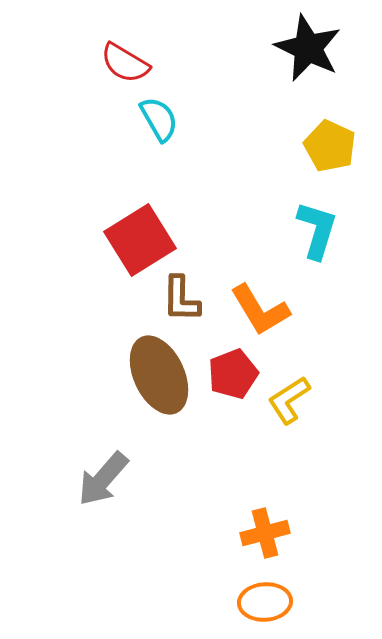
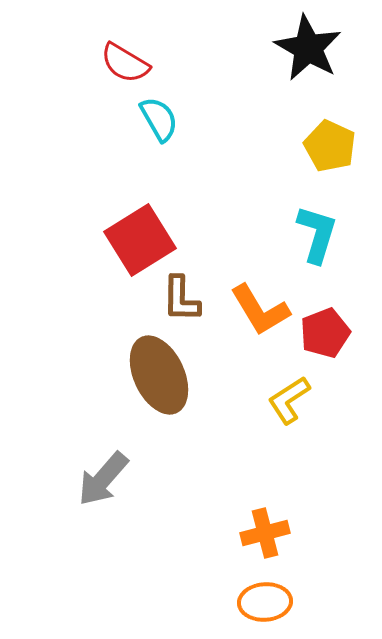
black star: rotated 4 degrees clockwise
cyan L-shape: moved 4 px down
red pentagon: moved 92 px right, 41 px up
